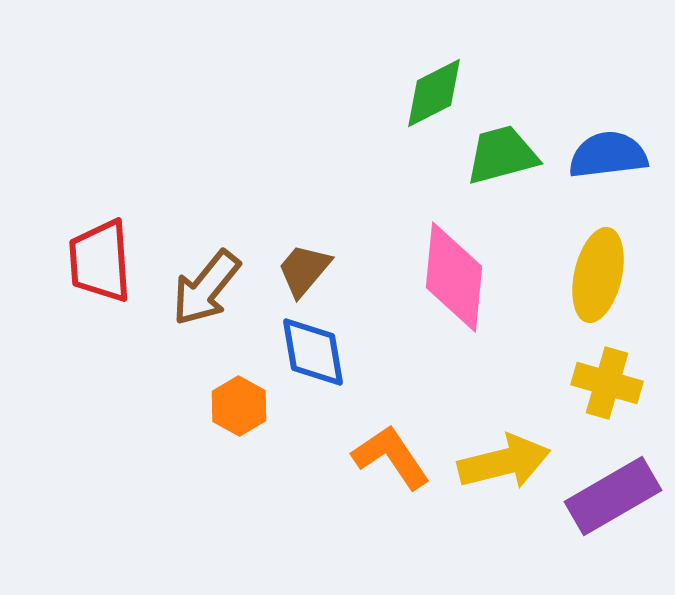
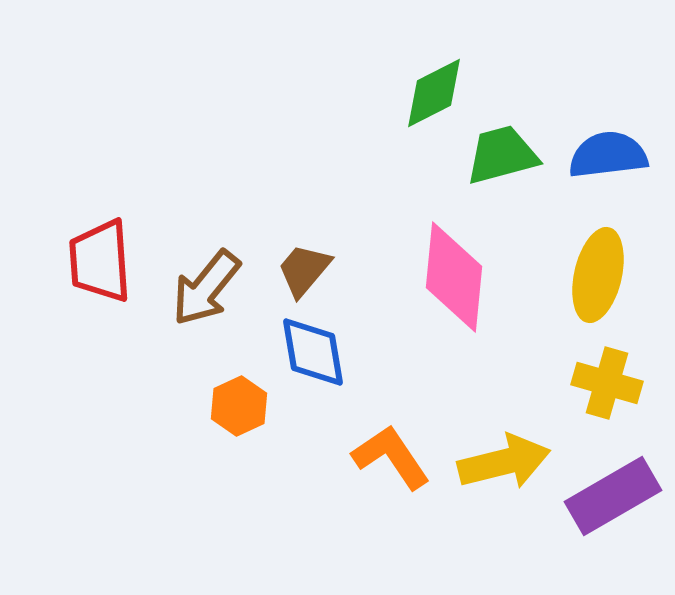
orange hexagon: rotated 6 degrees clockwise
